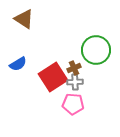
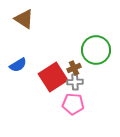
blue semicircle: moved 1 px down
